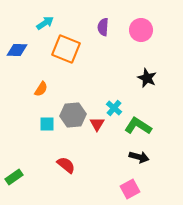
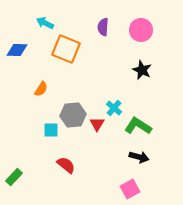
cyan arrow: rotated 120 degrees counterclockwise
black star: moved 5 px left, 8 px up
cyan square: moved 4 px right, 6 px down
green rectangle: rotated 12 degrees counterclockwise
